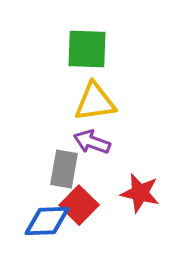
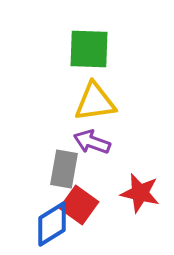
green square: moved 2 px right
red square: rotated 9 degrees counterclockwise
blue diamond: moved 5 px right, 3 px down; rotated 30 degrees counterclockwise
